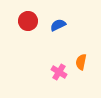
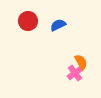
orange semicircle: rotated 140 degrees clockwise
pink cross: moved 16 px right, 1 px down; rotated 21 degrees clockwise
